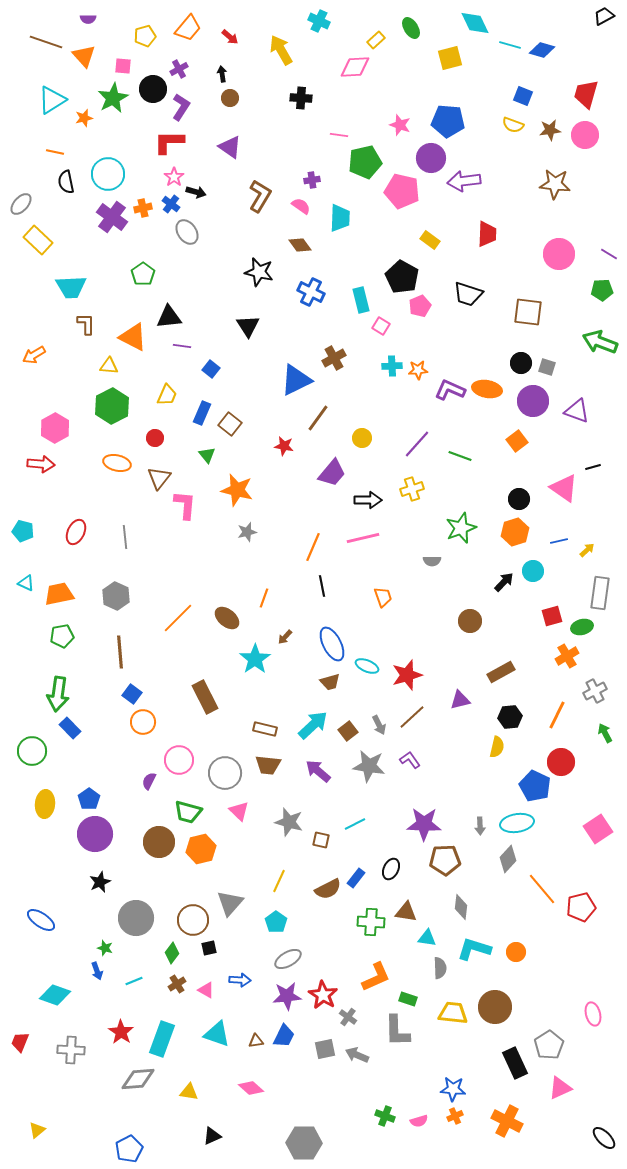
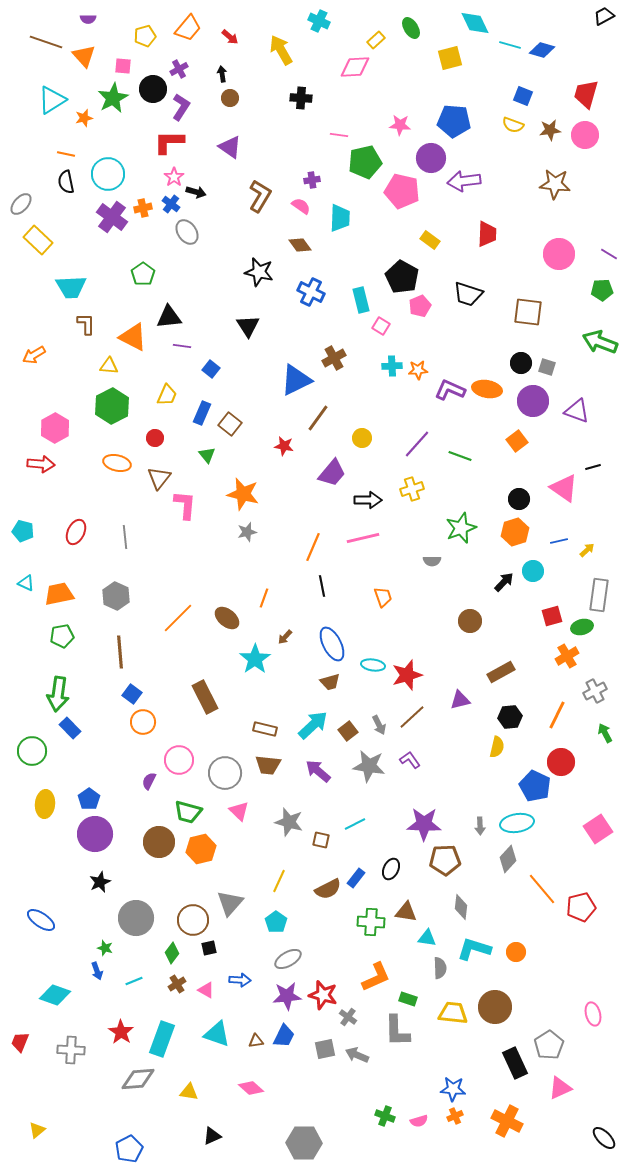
blue pentagon at (448, 121): moved 6 px right
pink star at (400, 125): rotated 15 degrees counterclockwise
orange line at (55, 152): moved 11 px right, 2 px down
orange star at (237, 490): moved 6 px right, 4 px down
gray rectangle at (600, 593): moved 1 px left, 2 px down
cyan ellipse at (367, 666): moved 6 px right, 1 px up; rotated 15 degrees counterclockwise
red star at (323, 995): rotated 16 degrees counterclockwise
